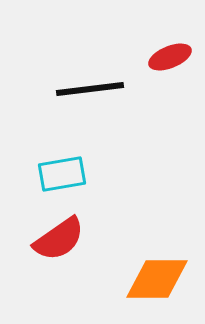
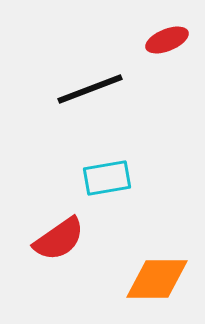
red ellipse: moved 3 px left, 17 px up
black line: rotated 14 degrees counterclockwise
cyan rectangle: moved 45 px right, 4 px down
